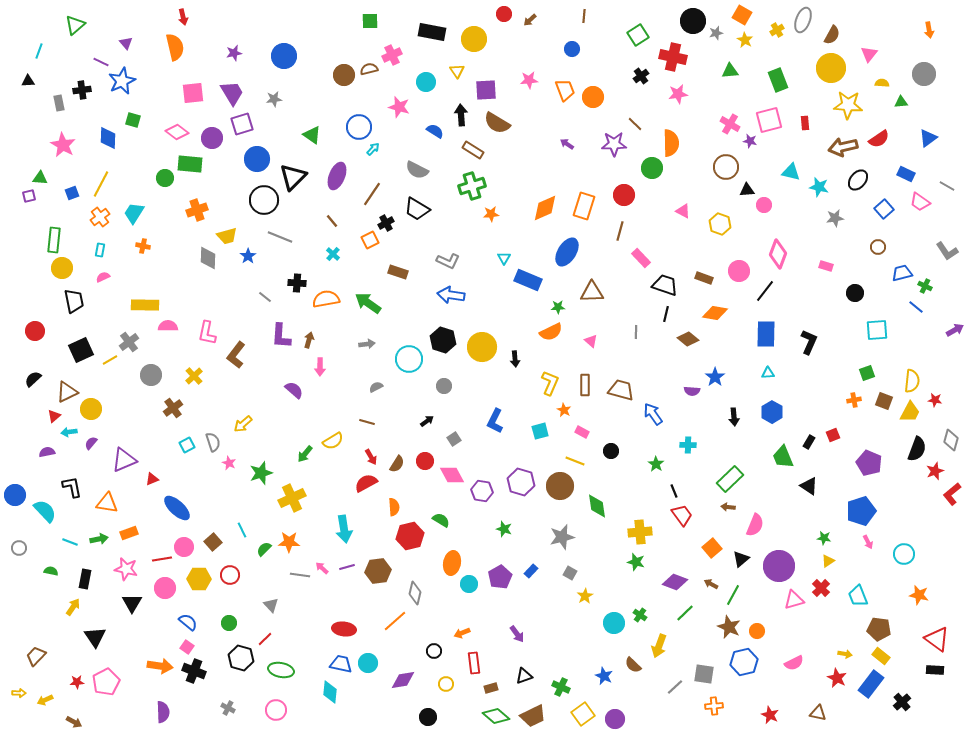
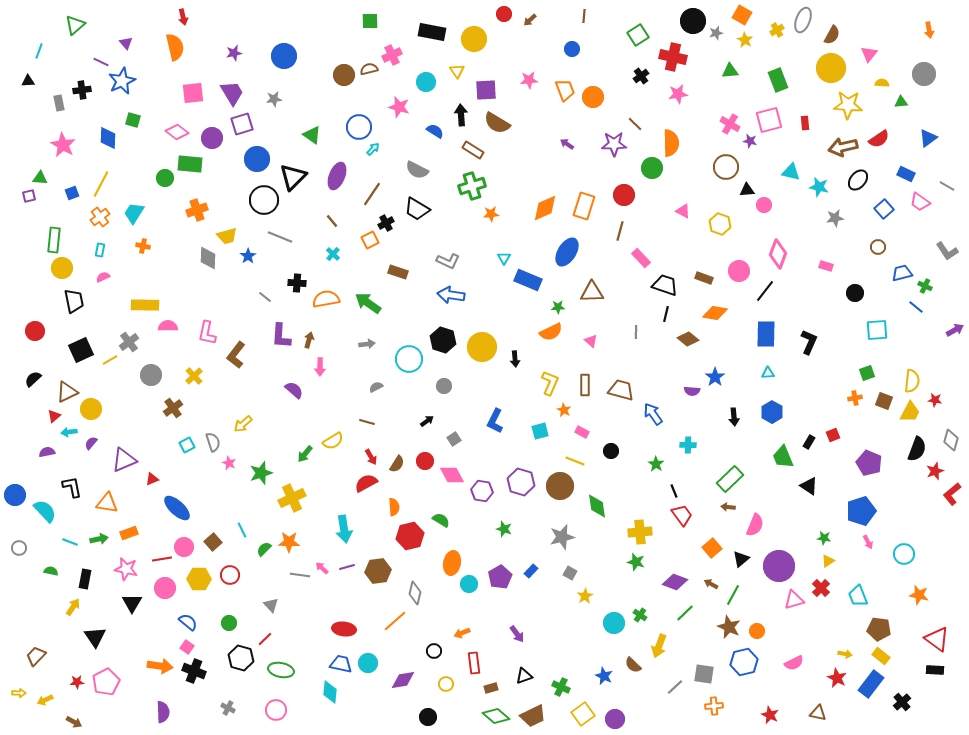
orange cross at (854, 400): moved 1 px right, 2 px up
